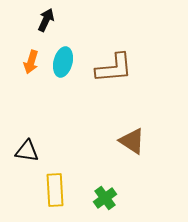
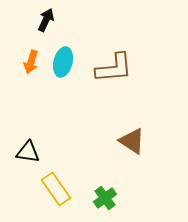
black triangle: moved 1 px right, 1 px down
yellow rectangle: moved 1 px right, 1 px up; rotated 32 degrees counterclockwise
